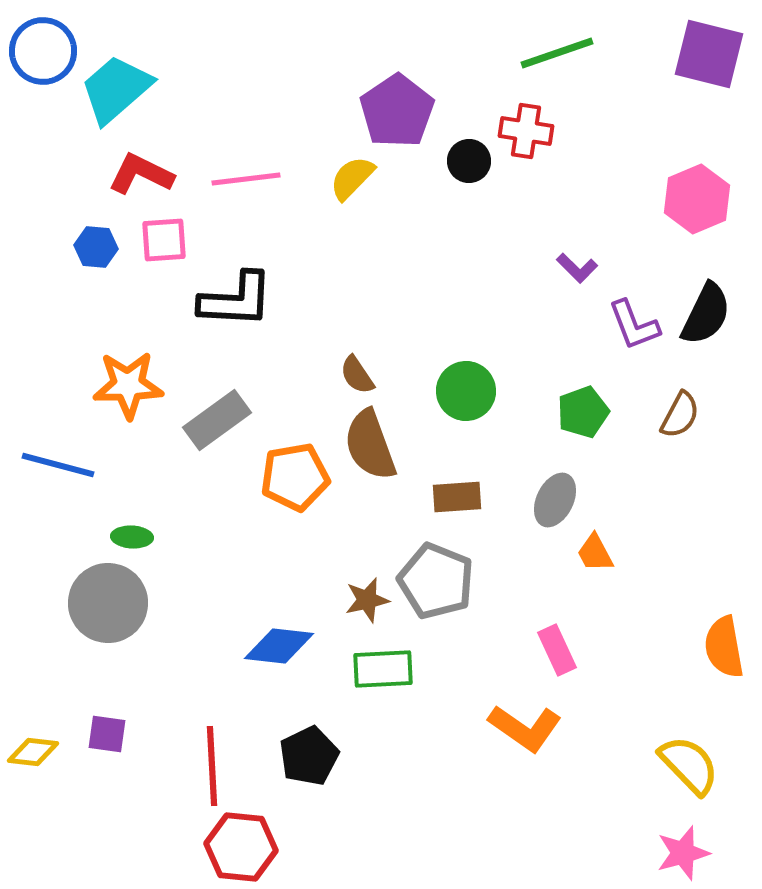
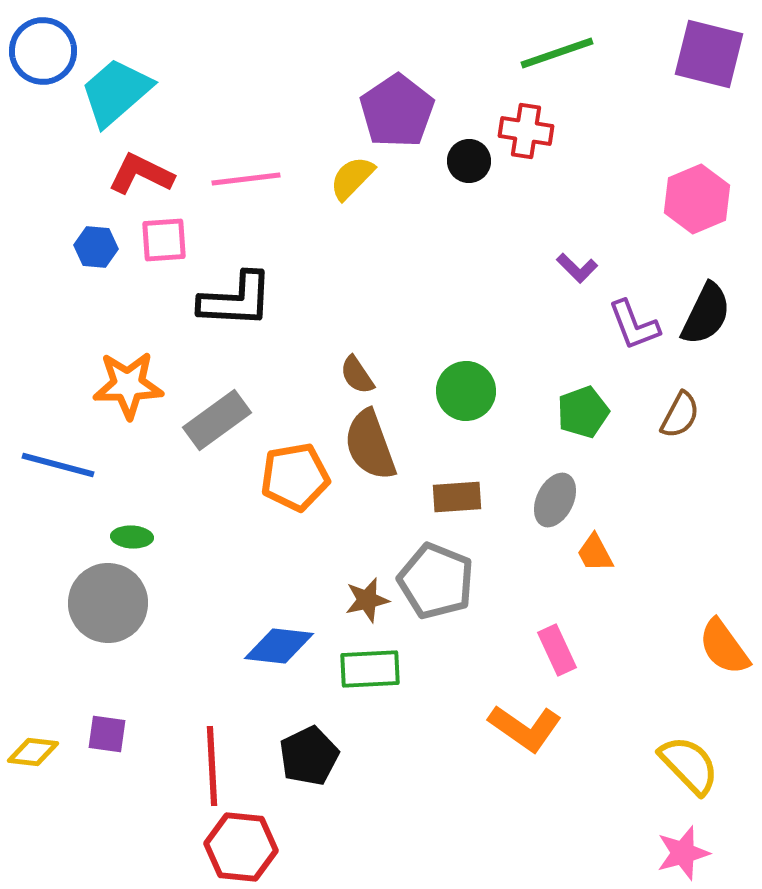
cyan trapezoid at (116, 89): moved 3 px down
orange semicircle at (724, 647): rotated 26 degrees counterclockwise
green rectangle at (383, 669): moved 13 px left
